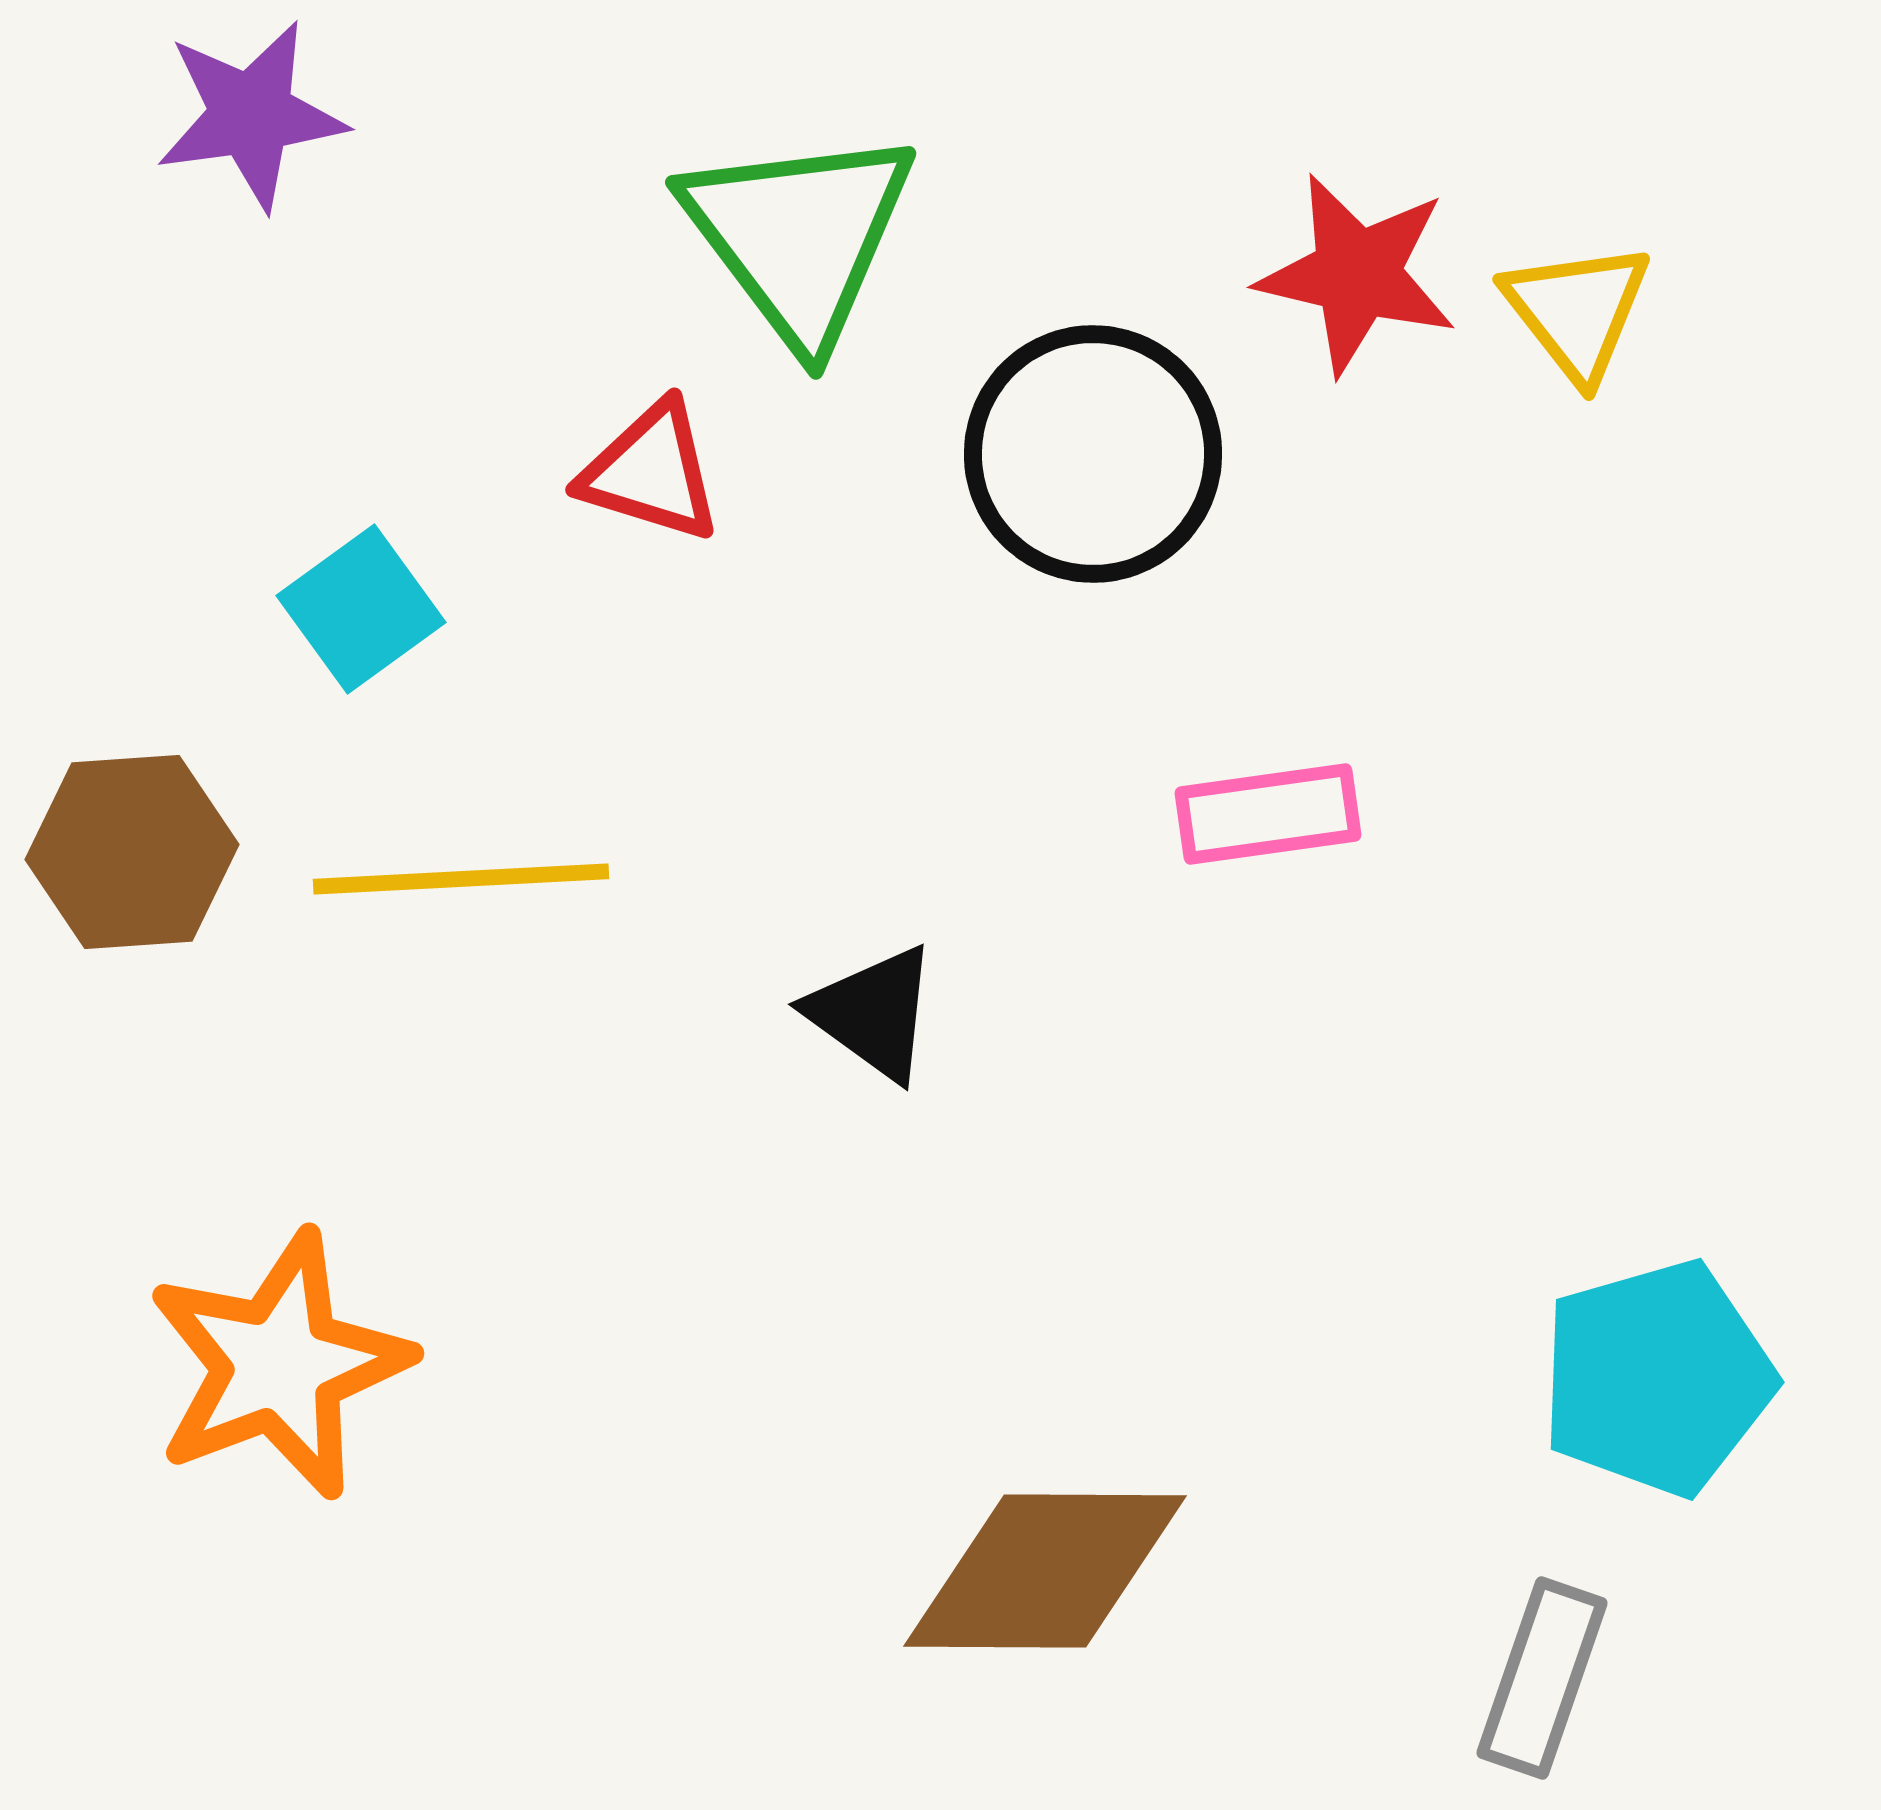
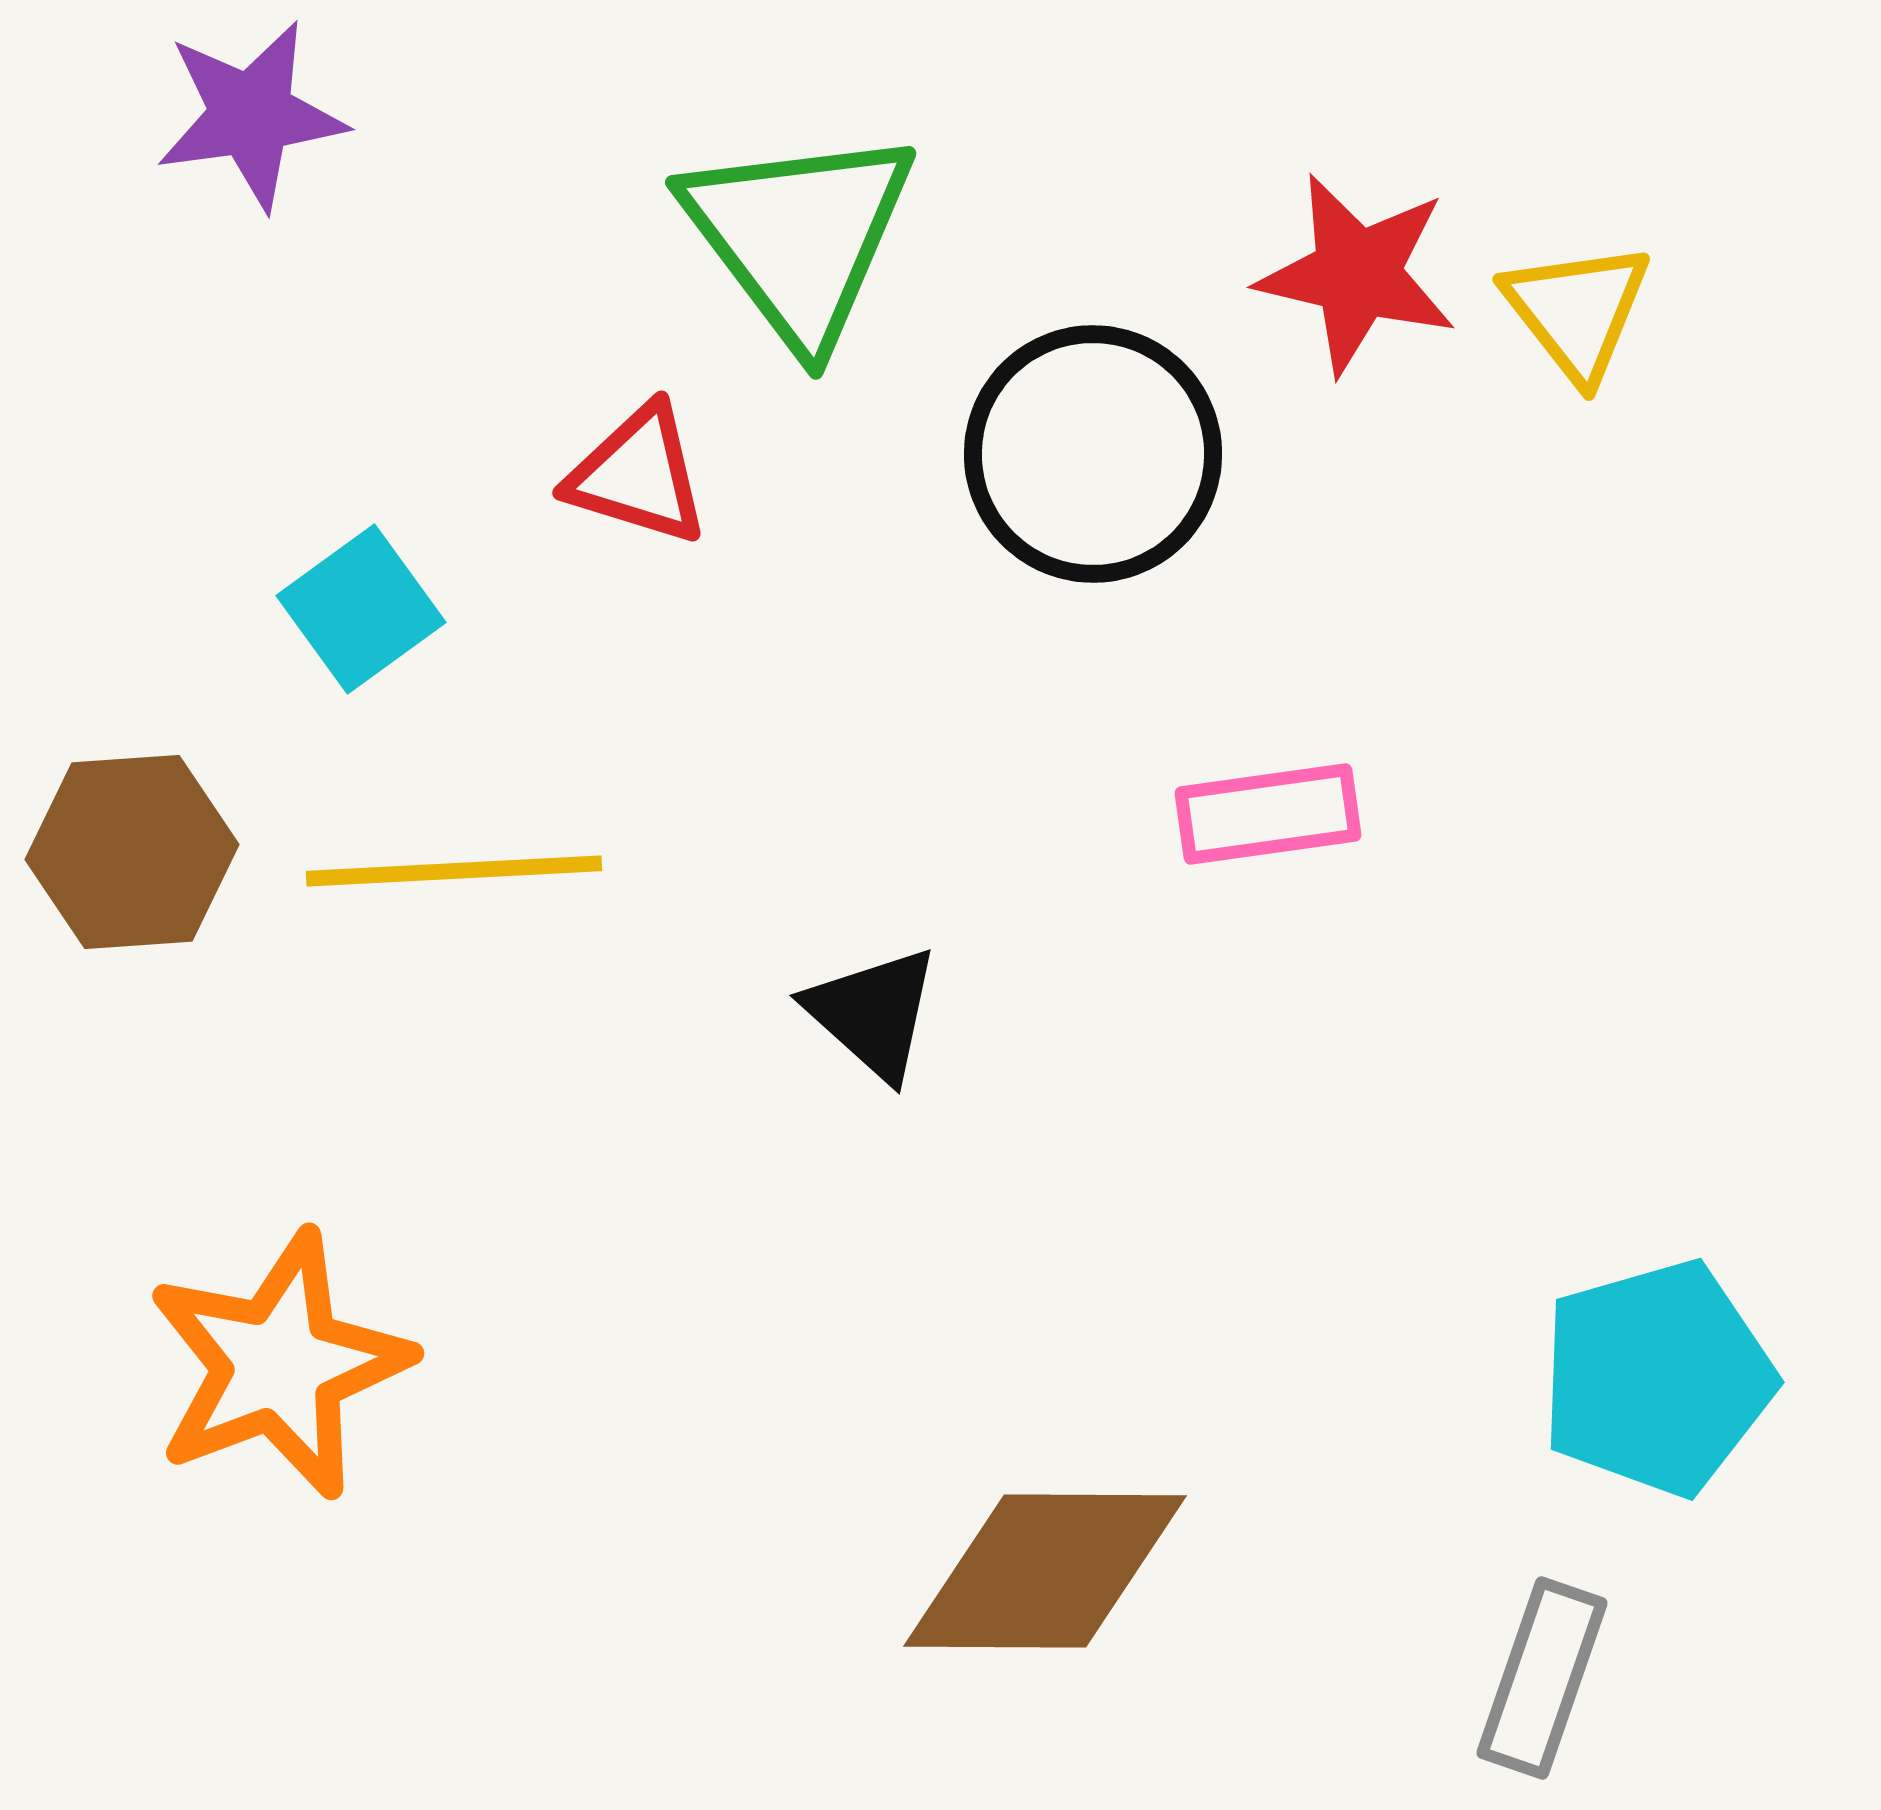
red triangle: moved 13 px left, 3 px down
yellow line: moved 7 px left, 8 px up
black triangle: rotated 6 degrees clockwise
